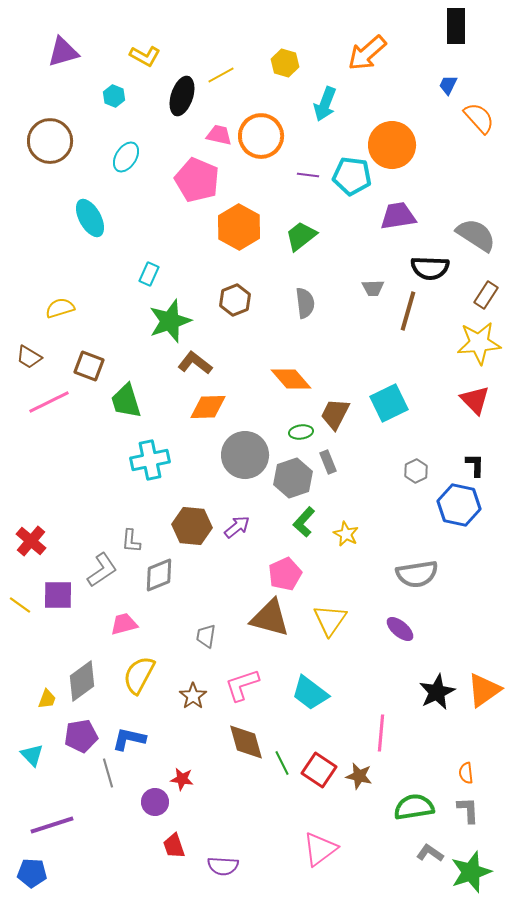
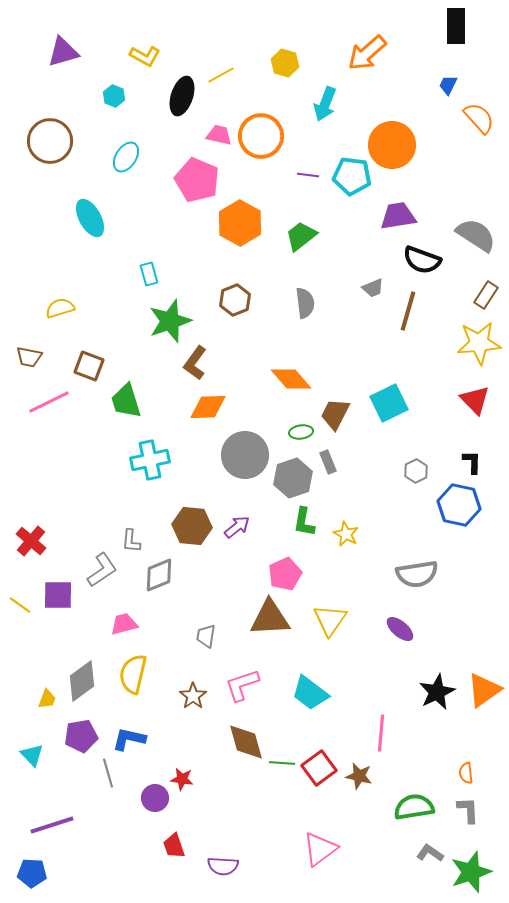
orange hexagon at (239, 227): moved 1 px right, 4 px up
black semicircle at (430, 268): moved 8 px left, 8 px up; rotated 18 degrees clockwise
cyan rectangle at (149, 274): rotated 40 degrees counterclockwise
gray trapezoid at (373, 288): rotated 20 degrees counterclockwise
brown trapezoid at (29, 357): rotated 20 degrees counterclockwise
brown L-shape at (195, 363): rotated 92 degrees counterclockwise
black L-shape at (475, 465): moved 3 px left, 3 px up
green L-shape at (304, 522): rotated 32 degrees counterclockwise
brown triangle at (270, 618): rotated 18 degrees counterclockwise
yellow semicircle at (139, 675): moved 6 px left, 1 px up; rotated 15 degrees counterclockwise
green line at (282, 763): rotated 60 degrees counterclockwise
red square at (319, 770): moved 2 px up; rotated 20 degrees clockwise
purple circle at (155, 802): moved 4 px up
